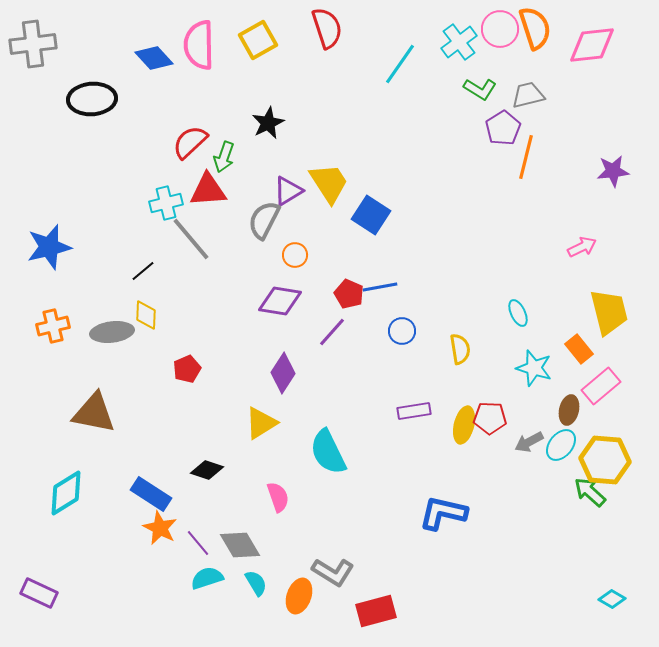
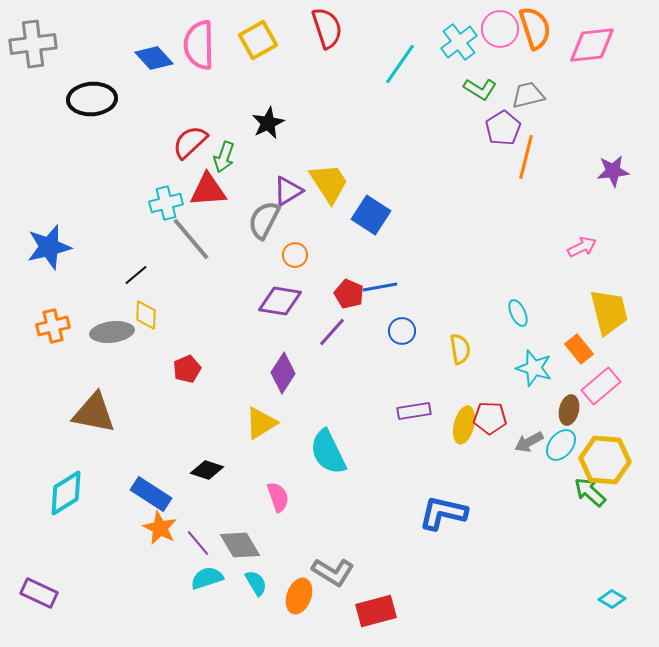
black line at (143, 271): moved 7 px left, 4 px down
